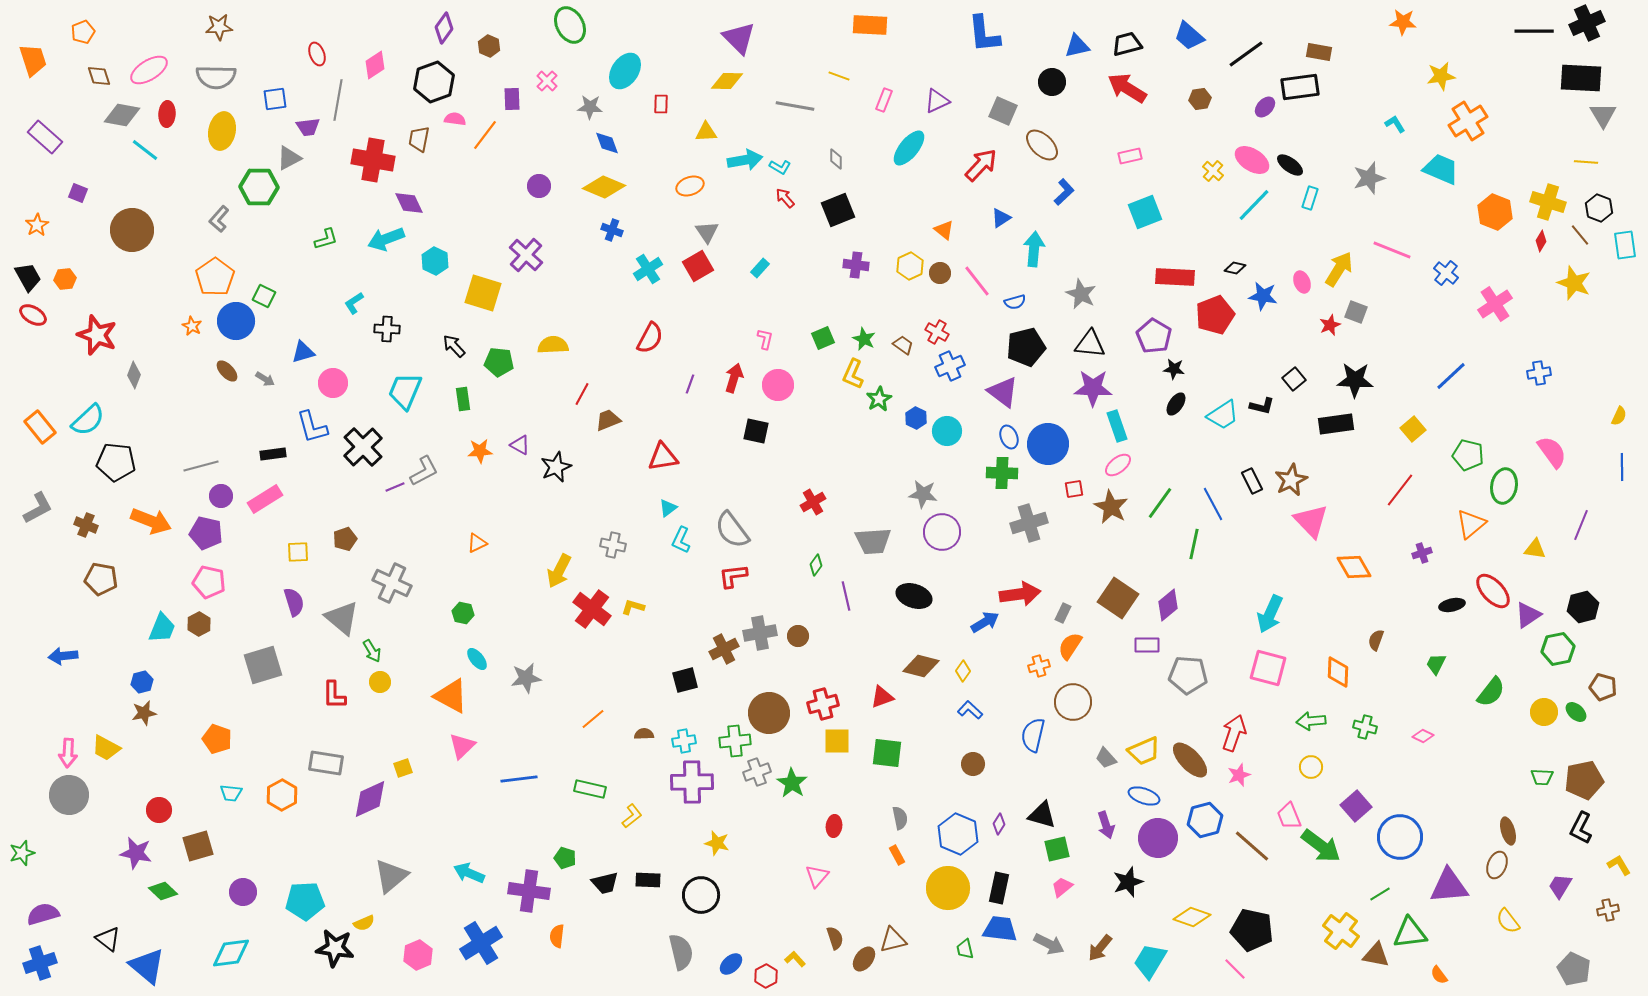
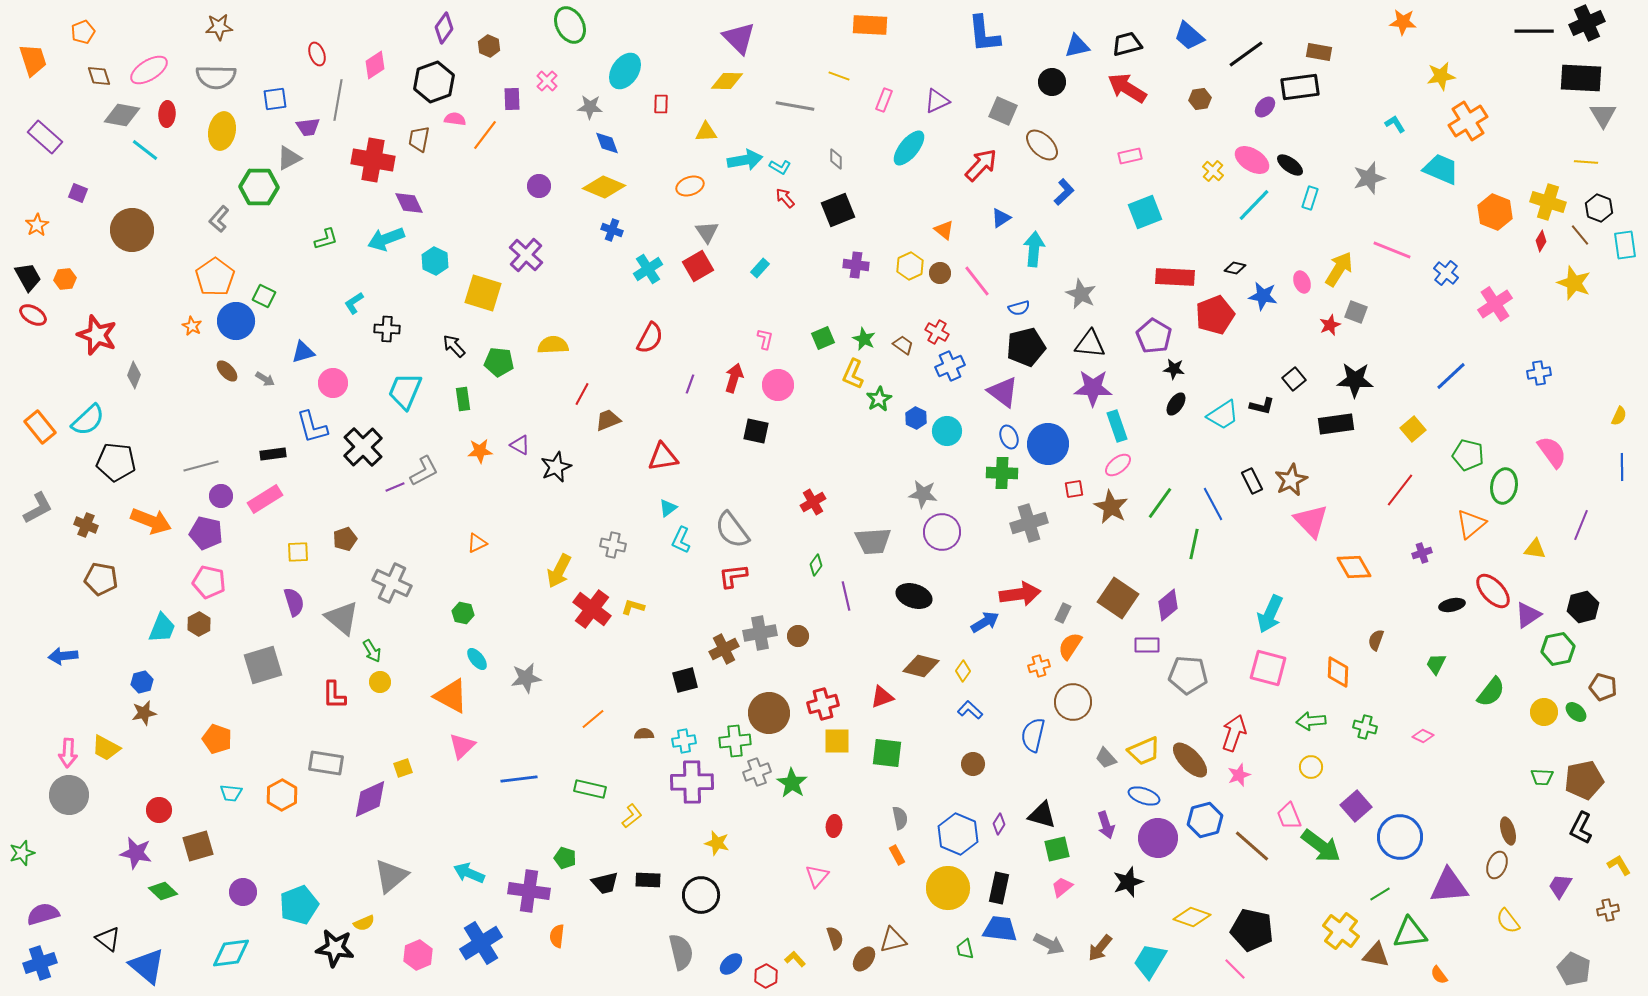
blue semicircle at (1015, 302): moved 4 px right, 6 px down
cyan pentagon at (305, 901): moved 6 px left, 4 px down; rotated 18 degrees counterclockwise
